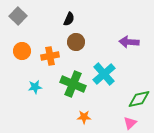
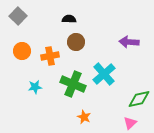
black semicircle: rotated 112 degrees counterclockwise
orange star: rotated 24 degrees clockwise
